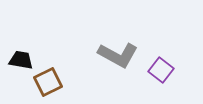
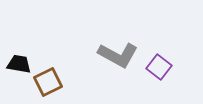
black trapezoid: moved 2 px left, 4 px down
purple square: moved 2 px left, 3 px up
